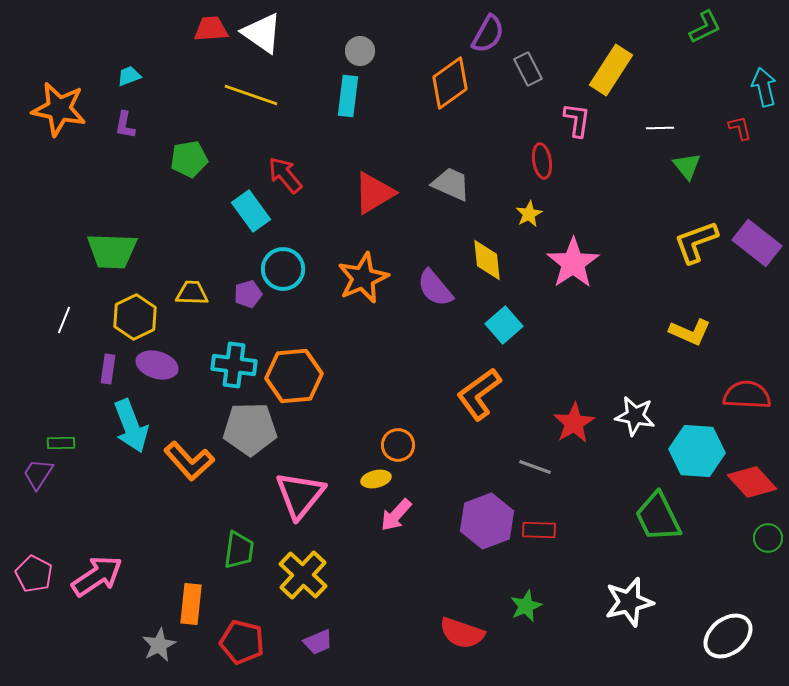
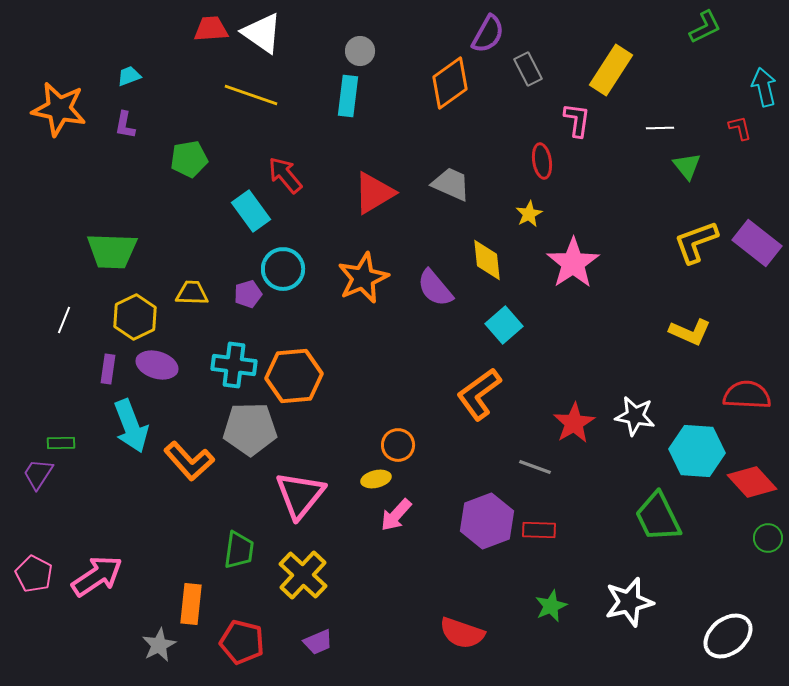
green star at (526, 606): moved 25 px right
